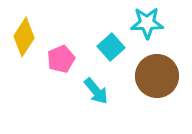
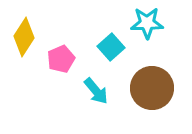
brown circle: moved 5 px left, 12 px down
